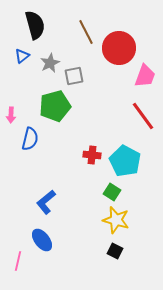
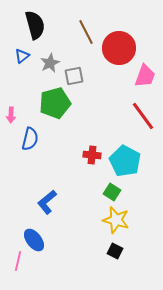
green pentagon: moved 3 px up
blue L-shape: moved 1 px right
blue ellipse: moved 8 px left
